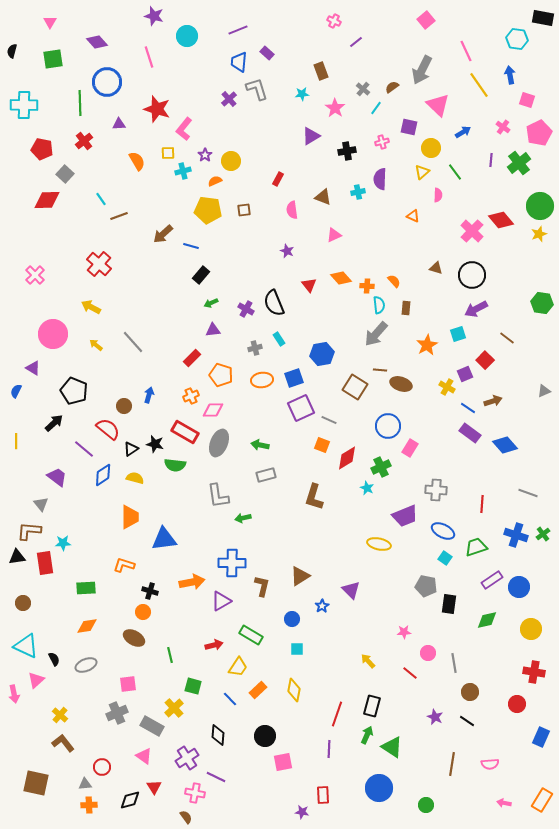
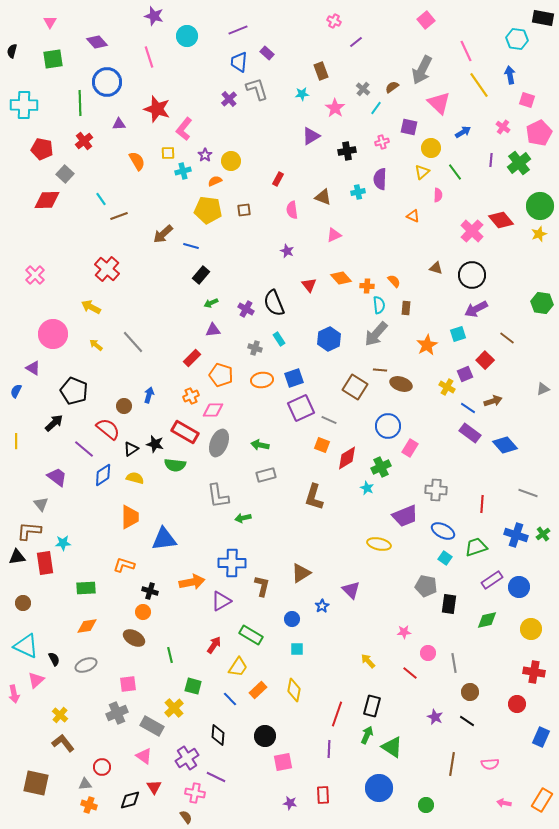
pink triangle at (438, 105): moved 1 px right, 2 px up
red cross at (99, 264): moved 8 px right, 5 px down
gray cross at (255, 348): rotated 32 degrees clockwise
blue hexagon at (322, 354): moved 7 px right, 15 px up; rotated 15 degrees counterclockwise
gray triangle at (544, 391): moved 1 px left, 2 px up
brown triangle at (300, 576): moved 1 px right, 3 px up
red arrow at (214, 645): rotated 42 degrees counterclockwise
orange cross at (89, 805): rotated 21 degrees clockwise
purple star at (302, 812): moved 12 px left, 9 px up
